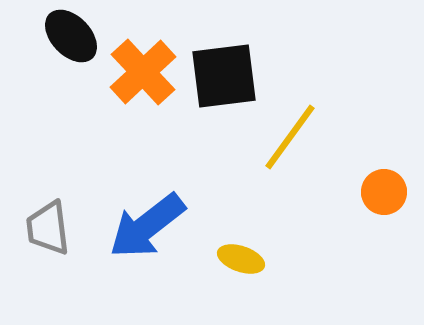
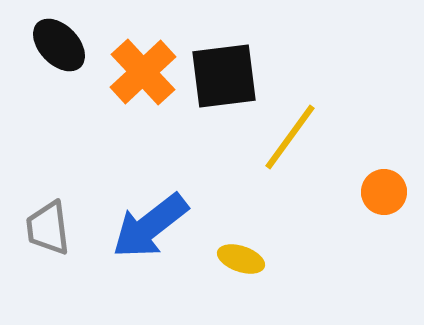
black ellipse: moved 12 px left, 9 px down
blue arrow: moved 3 px right
